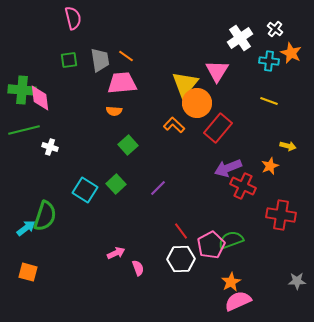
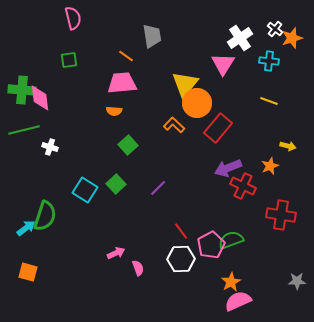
orange star at (291, 53): moved 1 px right, 15 px up; rotated 30 degrees clockwise
gray trapezoid at (100, 60): moved 52 px right, 24 px up
pink triangle at (217, 71): moved 6 px right, 7 px up
